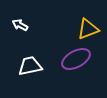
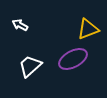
purple ellipse: moved 3 px left
white trapezoid: rotated 30 degrees counterclockwise
